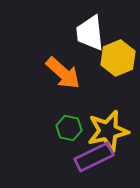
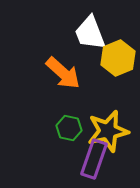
white trapezoid: rotated 15 degrees counterclockwise
purple rectangle: moved 2 px down; rotated 45 degrees counterclockwise
